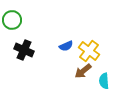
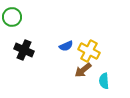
green circle: moved 3 px up
yellow cross: rotated 10 degrees counterclockwise
brown arrow: moved 1 px up
